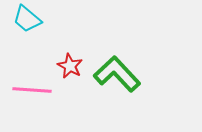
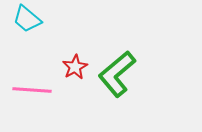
red star: moved 5 px right, 1 px down; rotated 15 degrees clockwise
green L-shape: rotated 87 degrees counterclockwise
